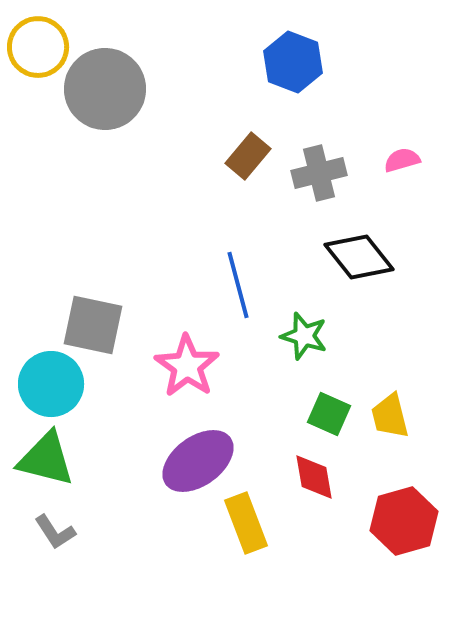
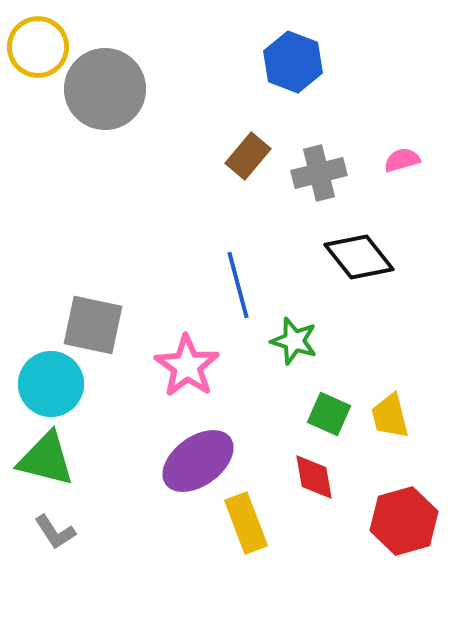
green star: moved 10 px left, 5 px down
